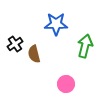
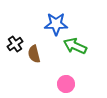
green arrow: moved 10 px left; rotated 80 degrees counterclockwise
